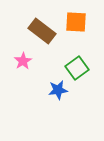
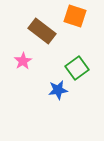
orange square: moved 1 px left, 6 px up; rotated 15 degrees clockwise
